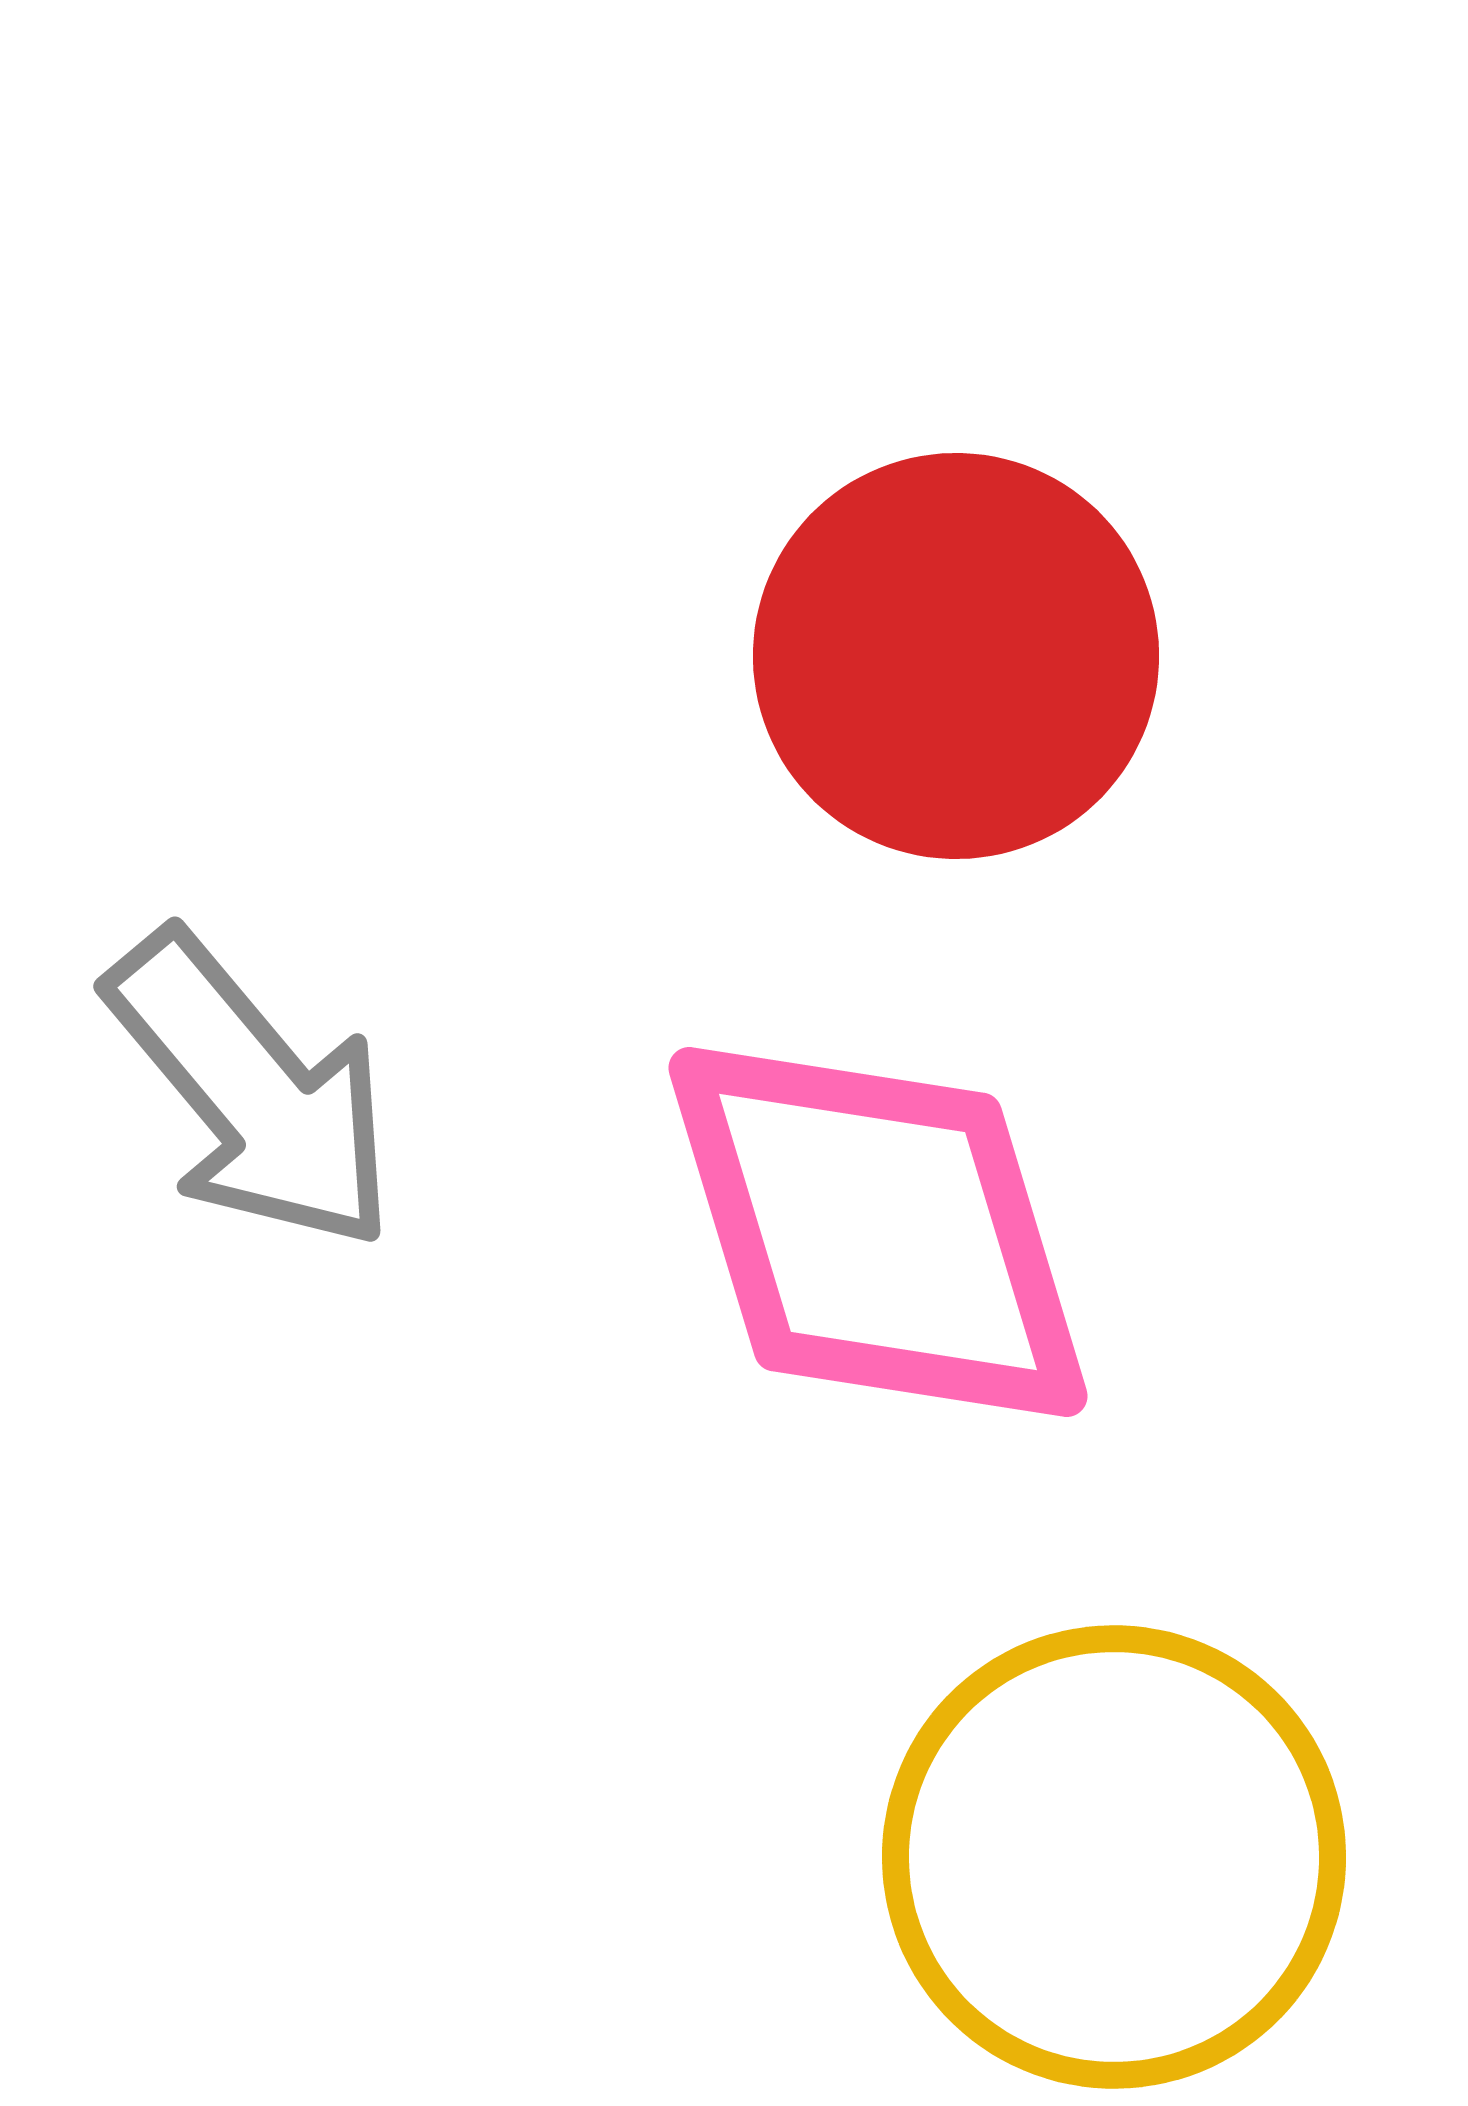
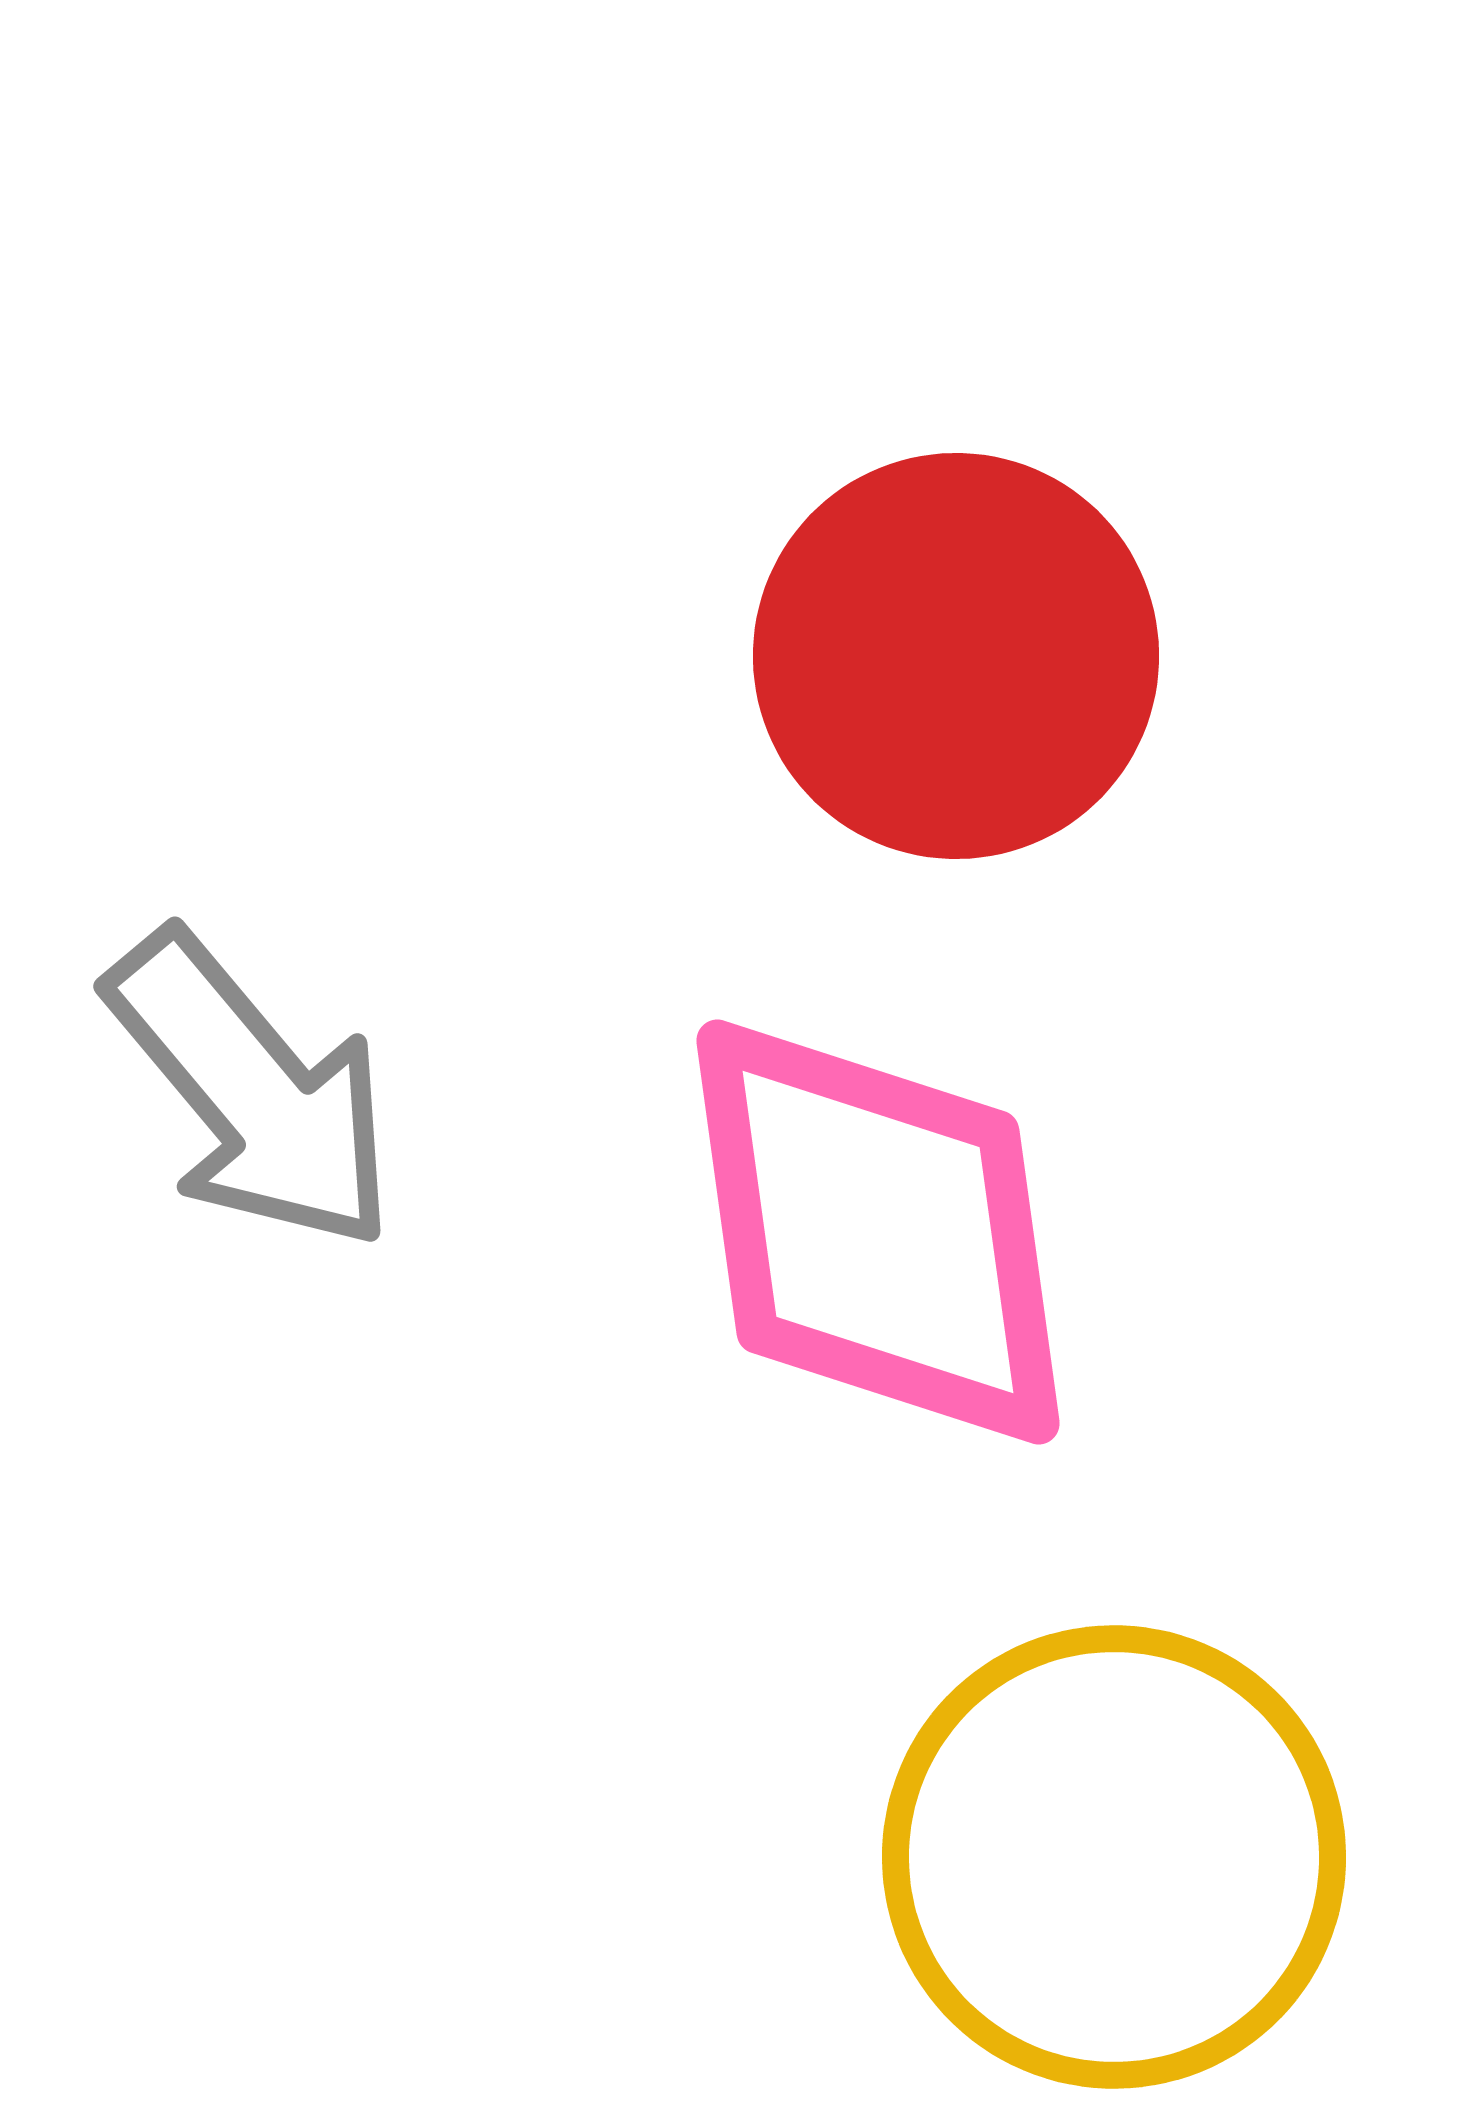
pink diamond: rotated 9 degrees clockwise
